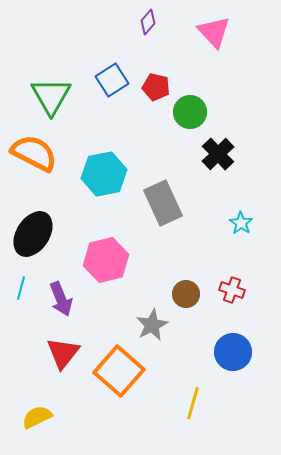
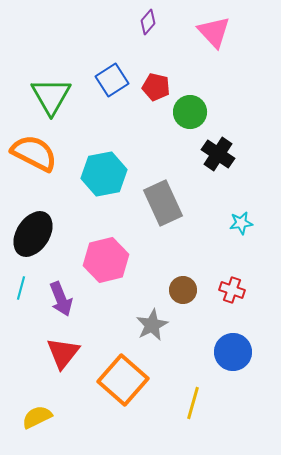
black cross: rotated 12 degrees counterclockwise
cyan star: rotated 30 degrees clockwise
brown circle: moved 3 px left, 4 px up
orange square: moved 4 px right, 9 px down
